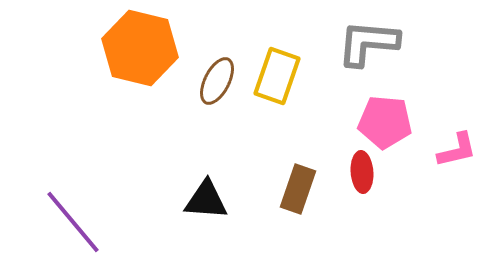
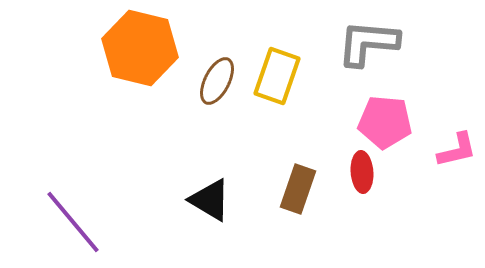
black triangle: moved 4 px right; rotated 27 degrees clockwise
